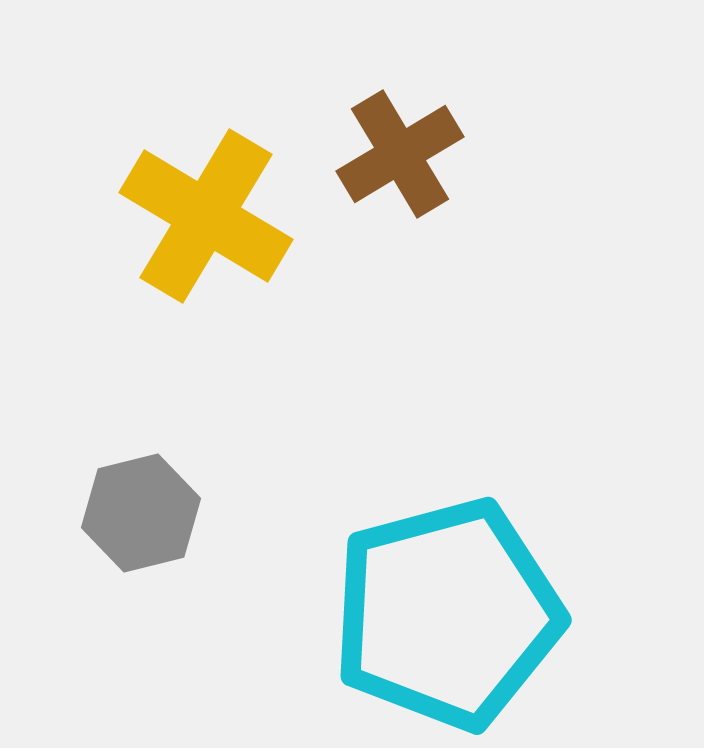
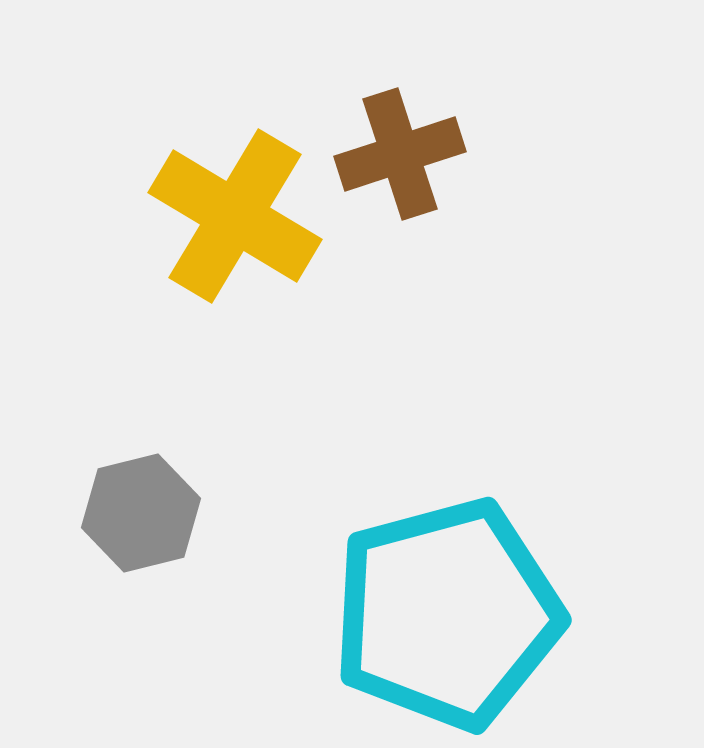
brown cross: rotated 13 degrees clockwise
yellow cross: moved 29 px right
